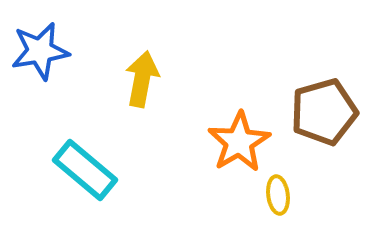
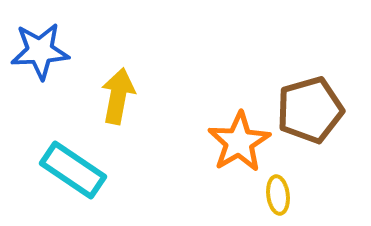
blue star: rotated 6 degrees clockwise
yellow arrow: moved 24 px left, 17 px down
brown pentagon: moved 14 px left, 2 px up
cyan rectangle: moved 12 px left; rotated 6 degrees counterclockwise
